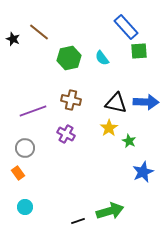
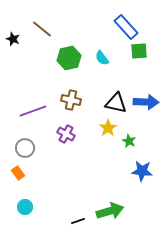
brown line: moved 3 px right, 3 px up
yellow star: moved 1 px left
blue star: moved 1 px left, 1 px up; rotated 30 degrees clockwise
